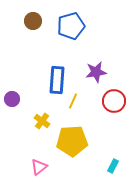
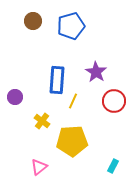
purple star: rotated 30 degrees counterclockwise
purple circle: moved 3 px right, 2 px up
